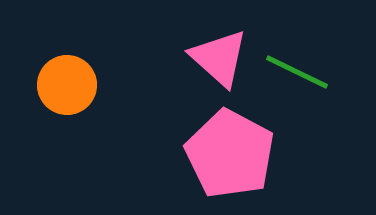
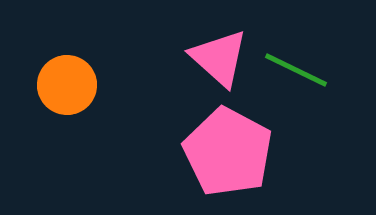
green line: moved 1 px left, 2 px up
pink pentagon: moved 2 px left, 2 px up
